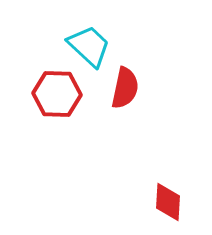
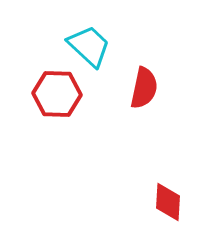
red semicircle: moved 19 px right
